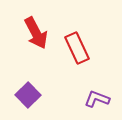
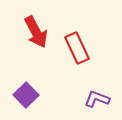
red arrow: moved 1 px up
purple square: moved 2 px left
